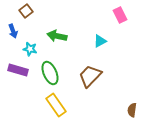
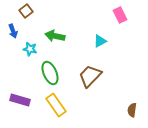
green arrow: moved 2 px left
purple rectangle: moved 2 px right, 30 px down
